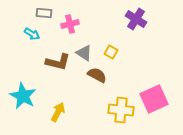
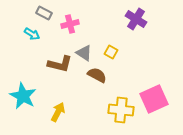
gray rectangle: rotated 21 degrees clockwise
brown L-shape: moved 2 px right, 2 px down
